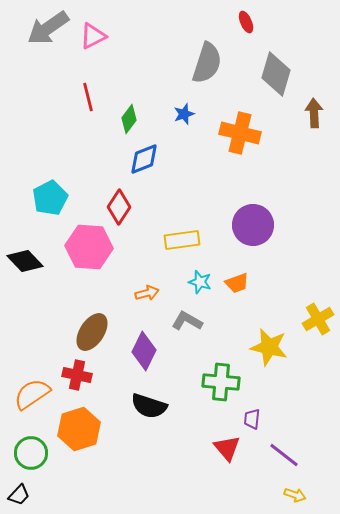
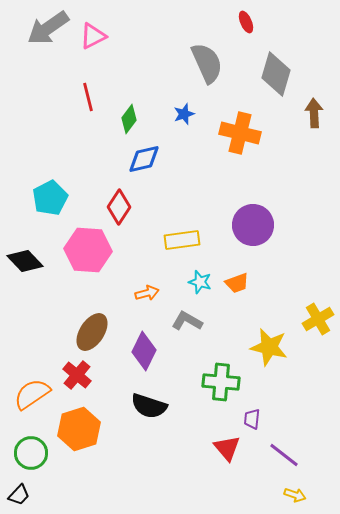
gray semicircle: rotated 42 degrees counterclockwise
blue diamond: rotated 8 degrees clockwise
pink hexagon: moved 1 px left, 3 px down
red cross: rotated 28 degrees clockwise
